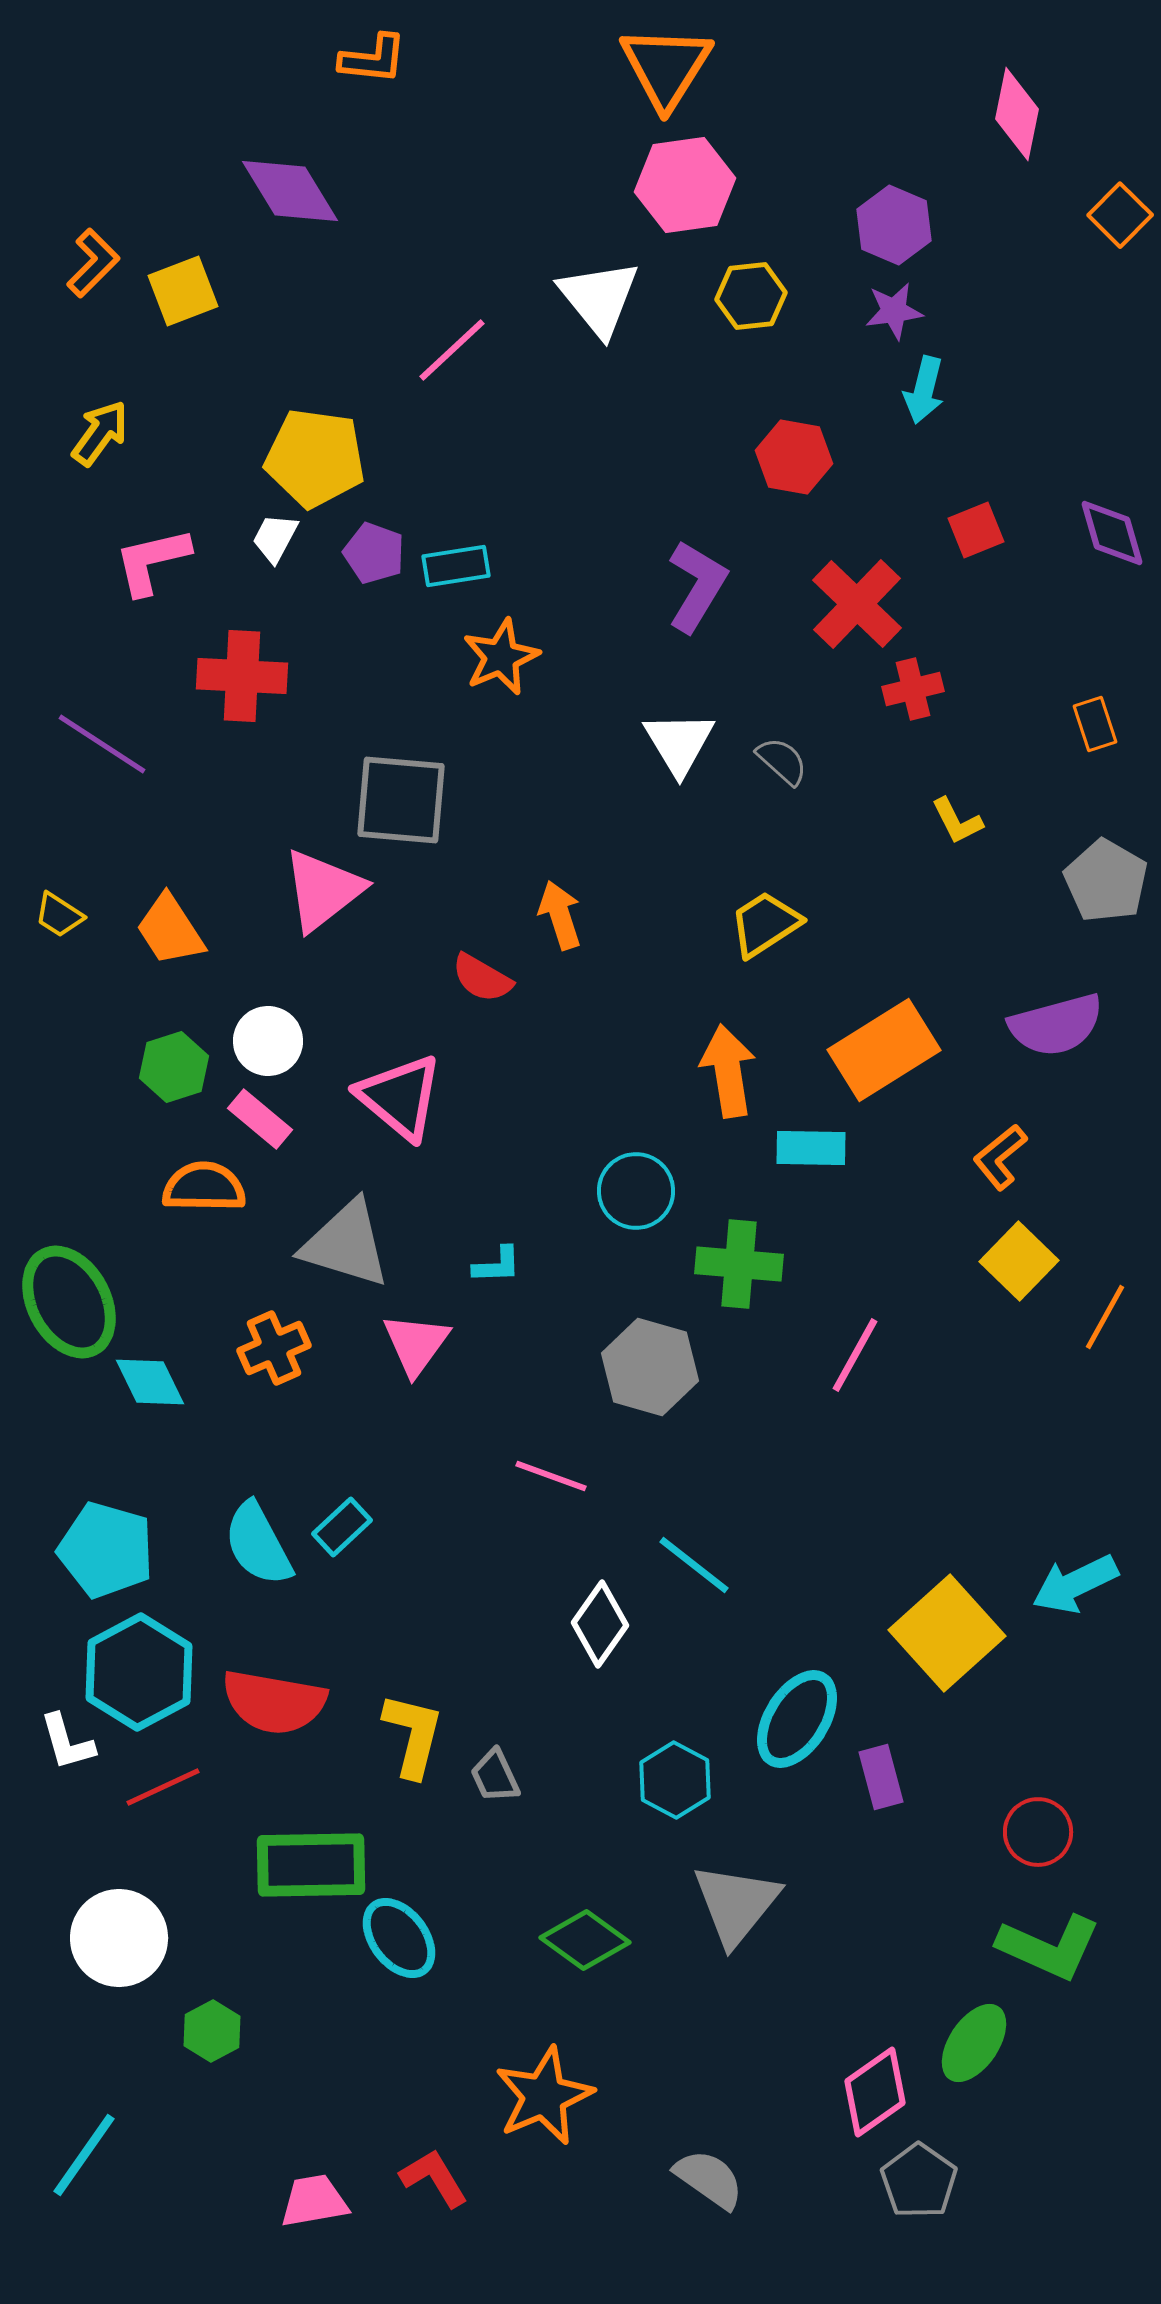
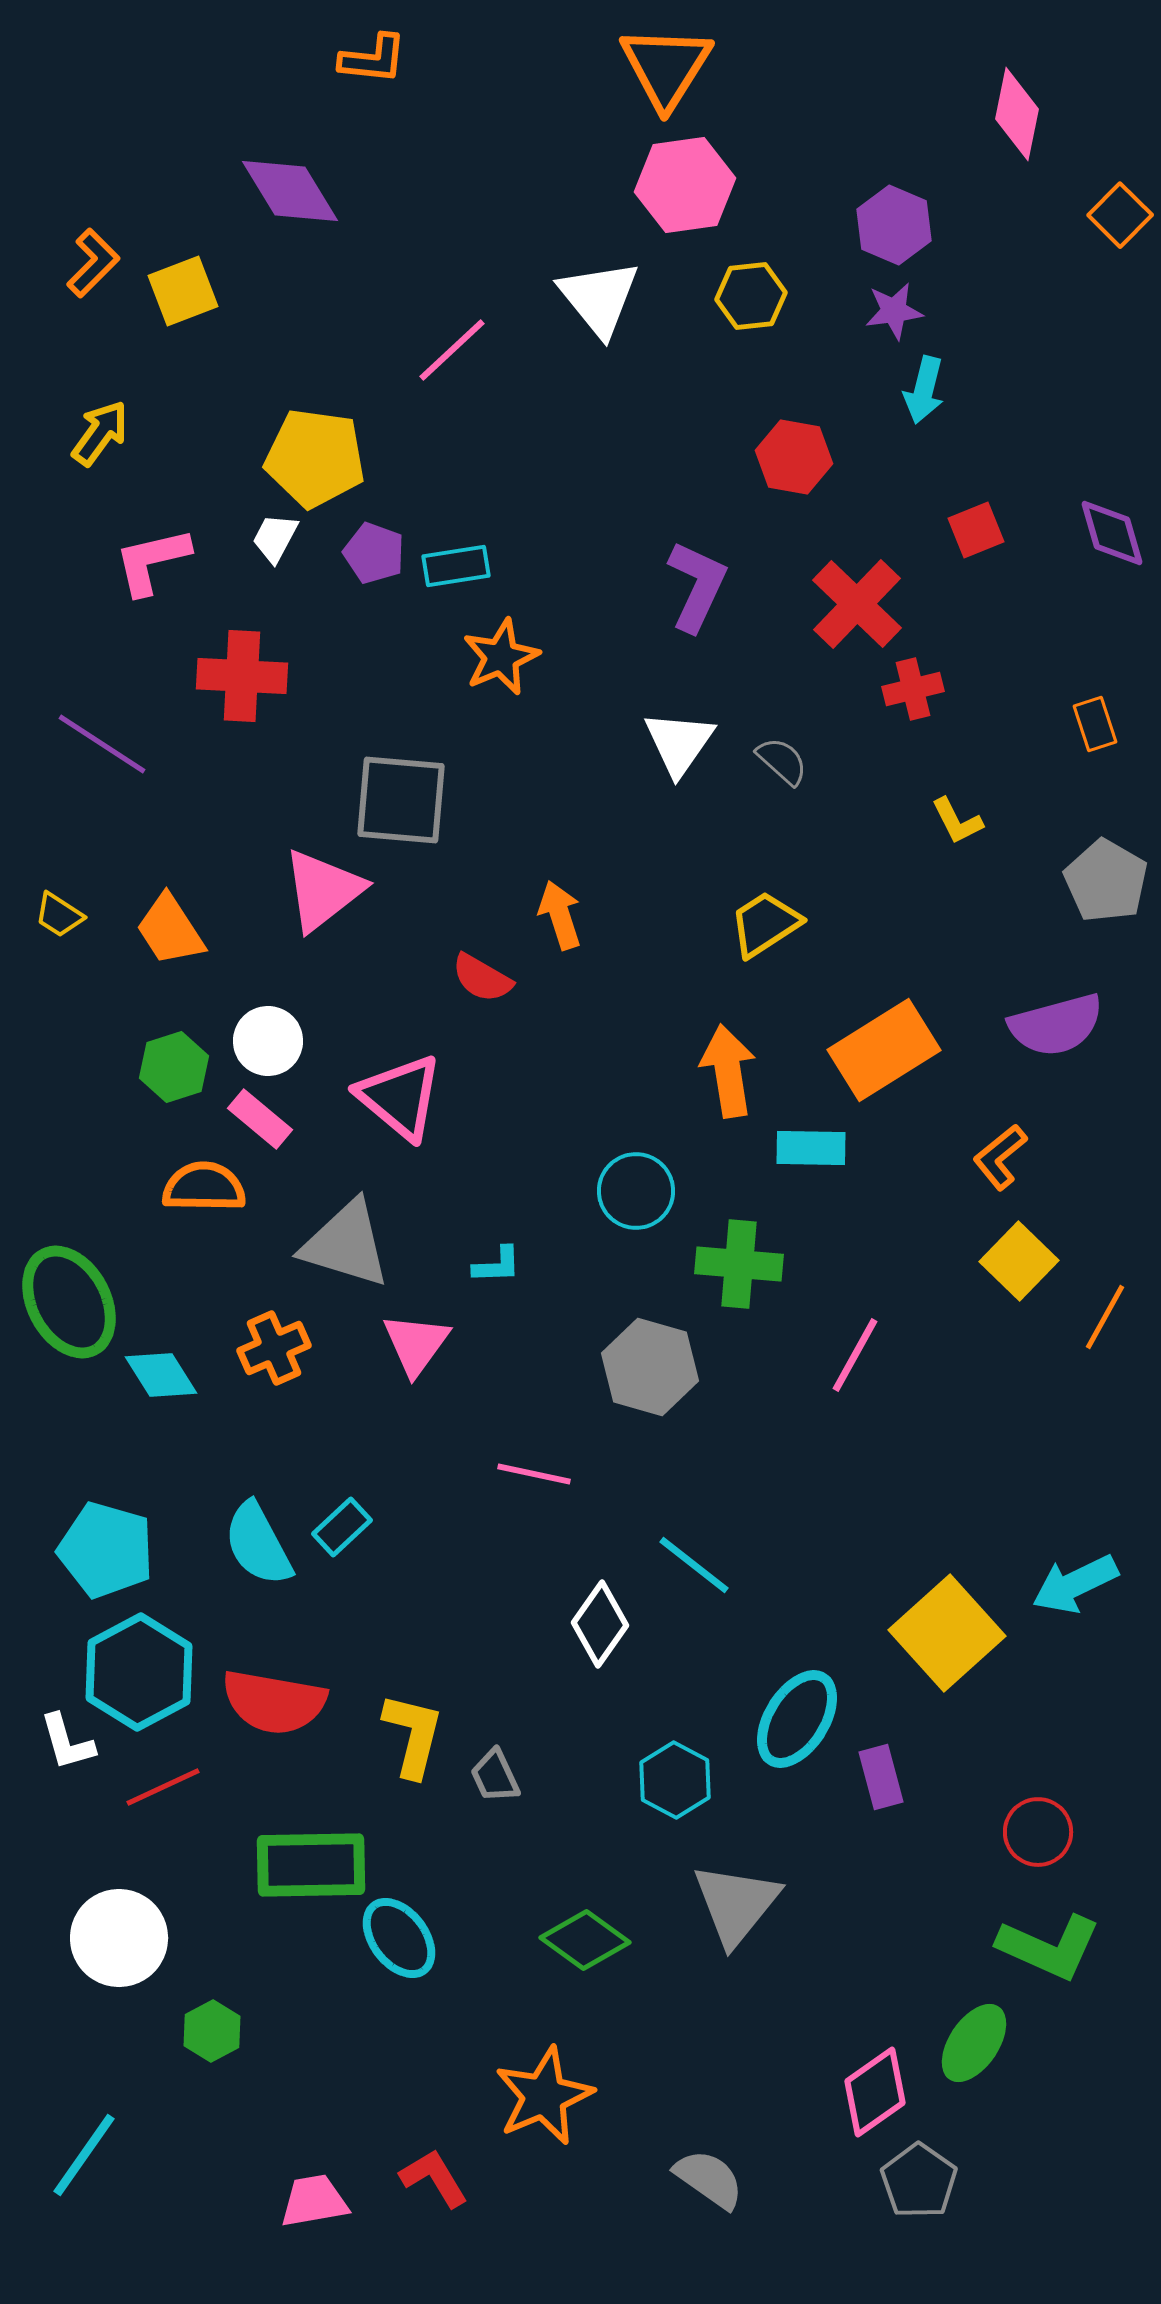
purple L-shape at (697, 586): rotated 6 degrees counterclockwise
white triangle at (679, 743): rotated 6 degrees clockwise
cyan diamond at (150, 1382): moved 11 px right, 7 px up; rotated 6 degrees counterclockwise
pink line at (551, 1476): moved 17 px left, 2 px up; rotated 8 degrees counterclockwise
